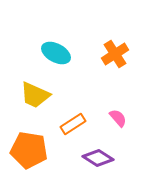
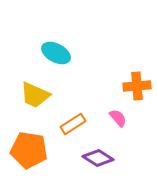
orange cross: moved 22 px right, 32 px down; rotated 28 degrees clockwise
